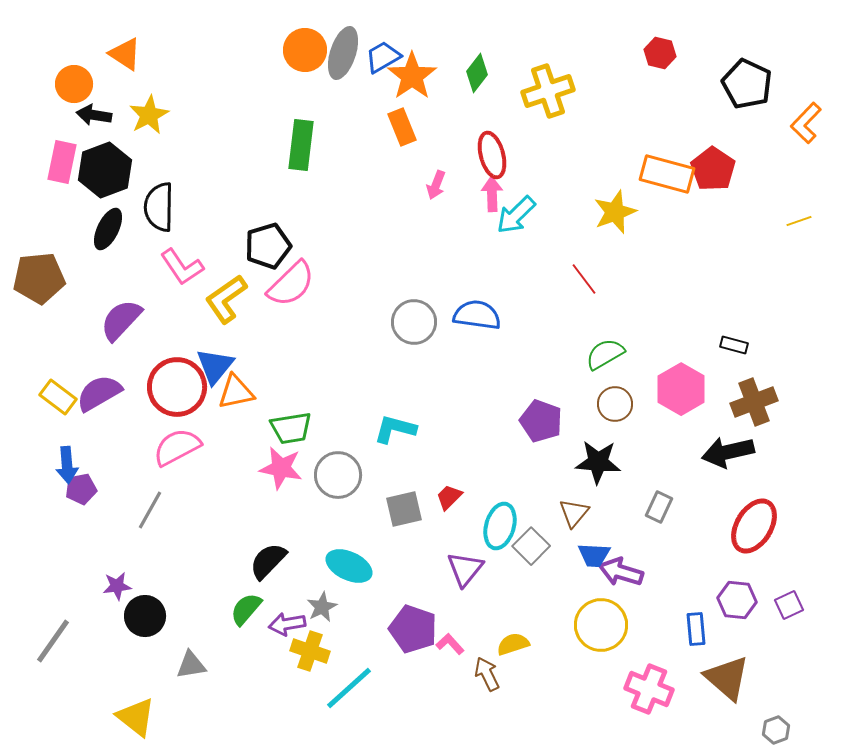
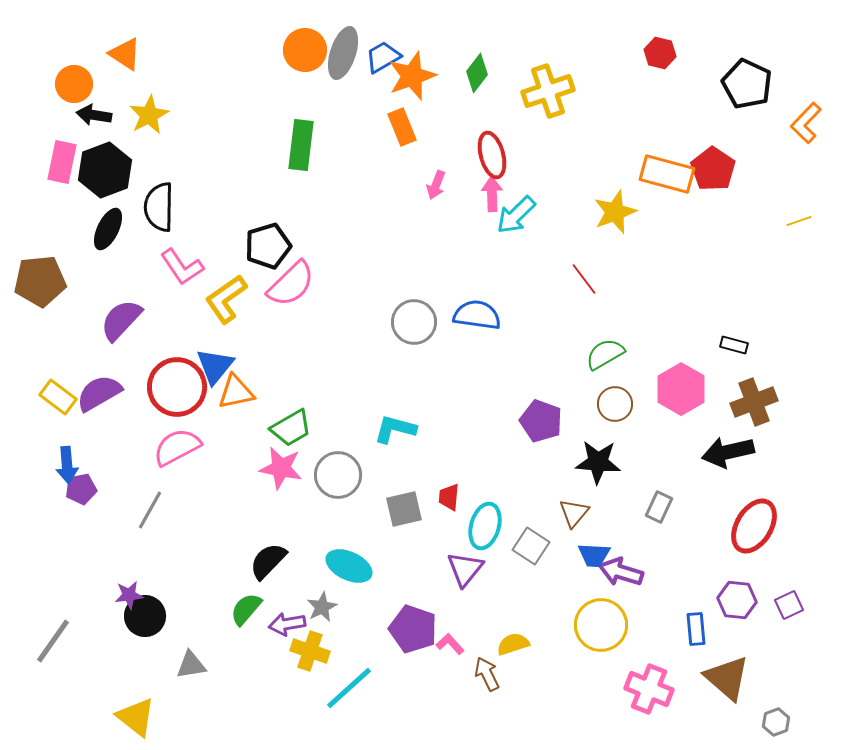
orange star at (412, 76): rotated 15 degrees clockwise
brown pentagon at (39, 278): moved 1 px right, 3 px down
green trapezoid at (291, 428): rotated 21 degrees counterclockwise
red trapezoid at (449, 497): rotated 40 degrees counterclockwise
cyan ellipse at (500, 526): moved 15 px left
gray square at (531, 546): rotated 12 degrees counterclockwise
purple star at (117, 586): moved 12 px right, 9 px down
gray hexagon at (776, 730): moved 8 px up
